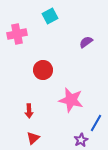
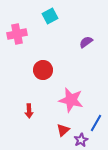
red triangle: moved 30 px right, 8 px up
